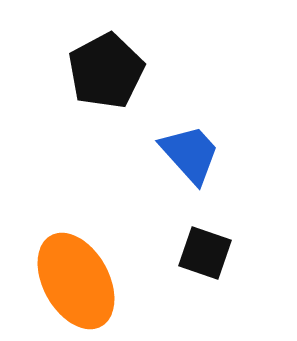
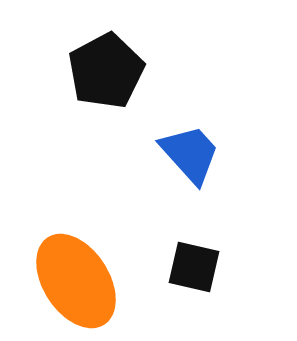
black square: moved 11 px left, 14 px down; rotated 6 degrees counterclockwise
orange ellipse: rotated 4 degrees counterclockwise
